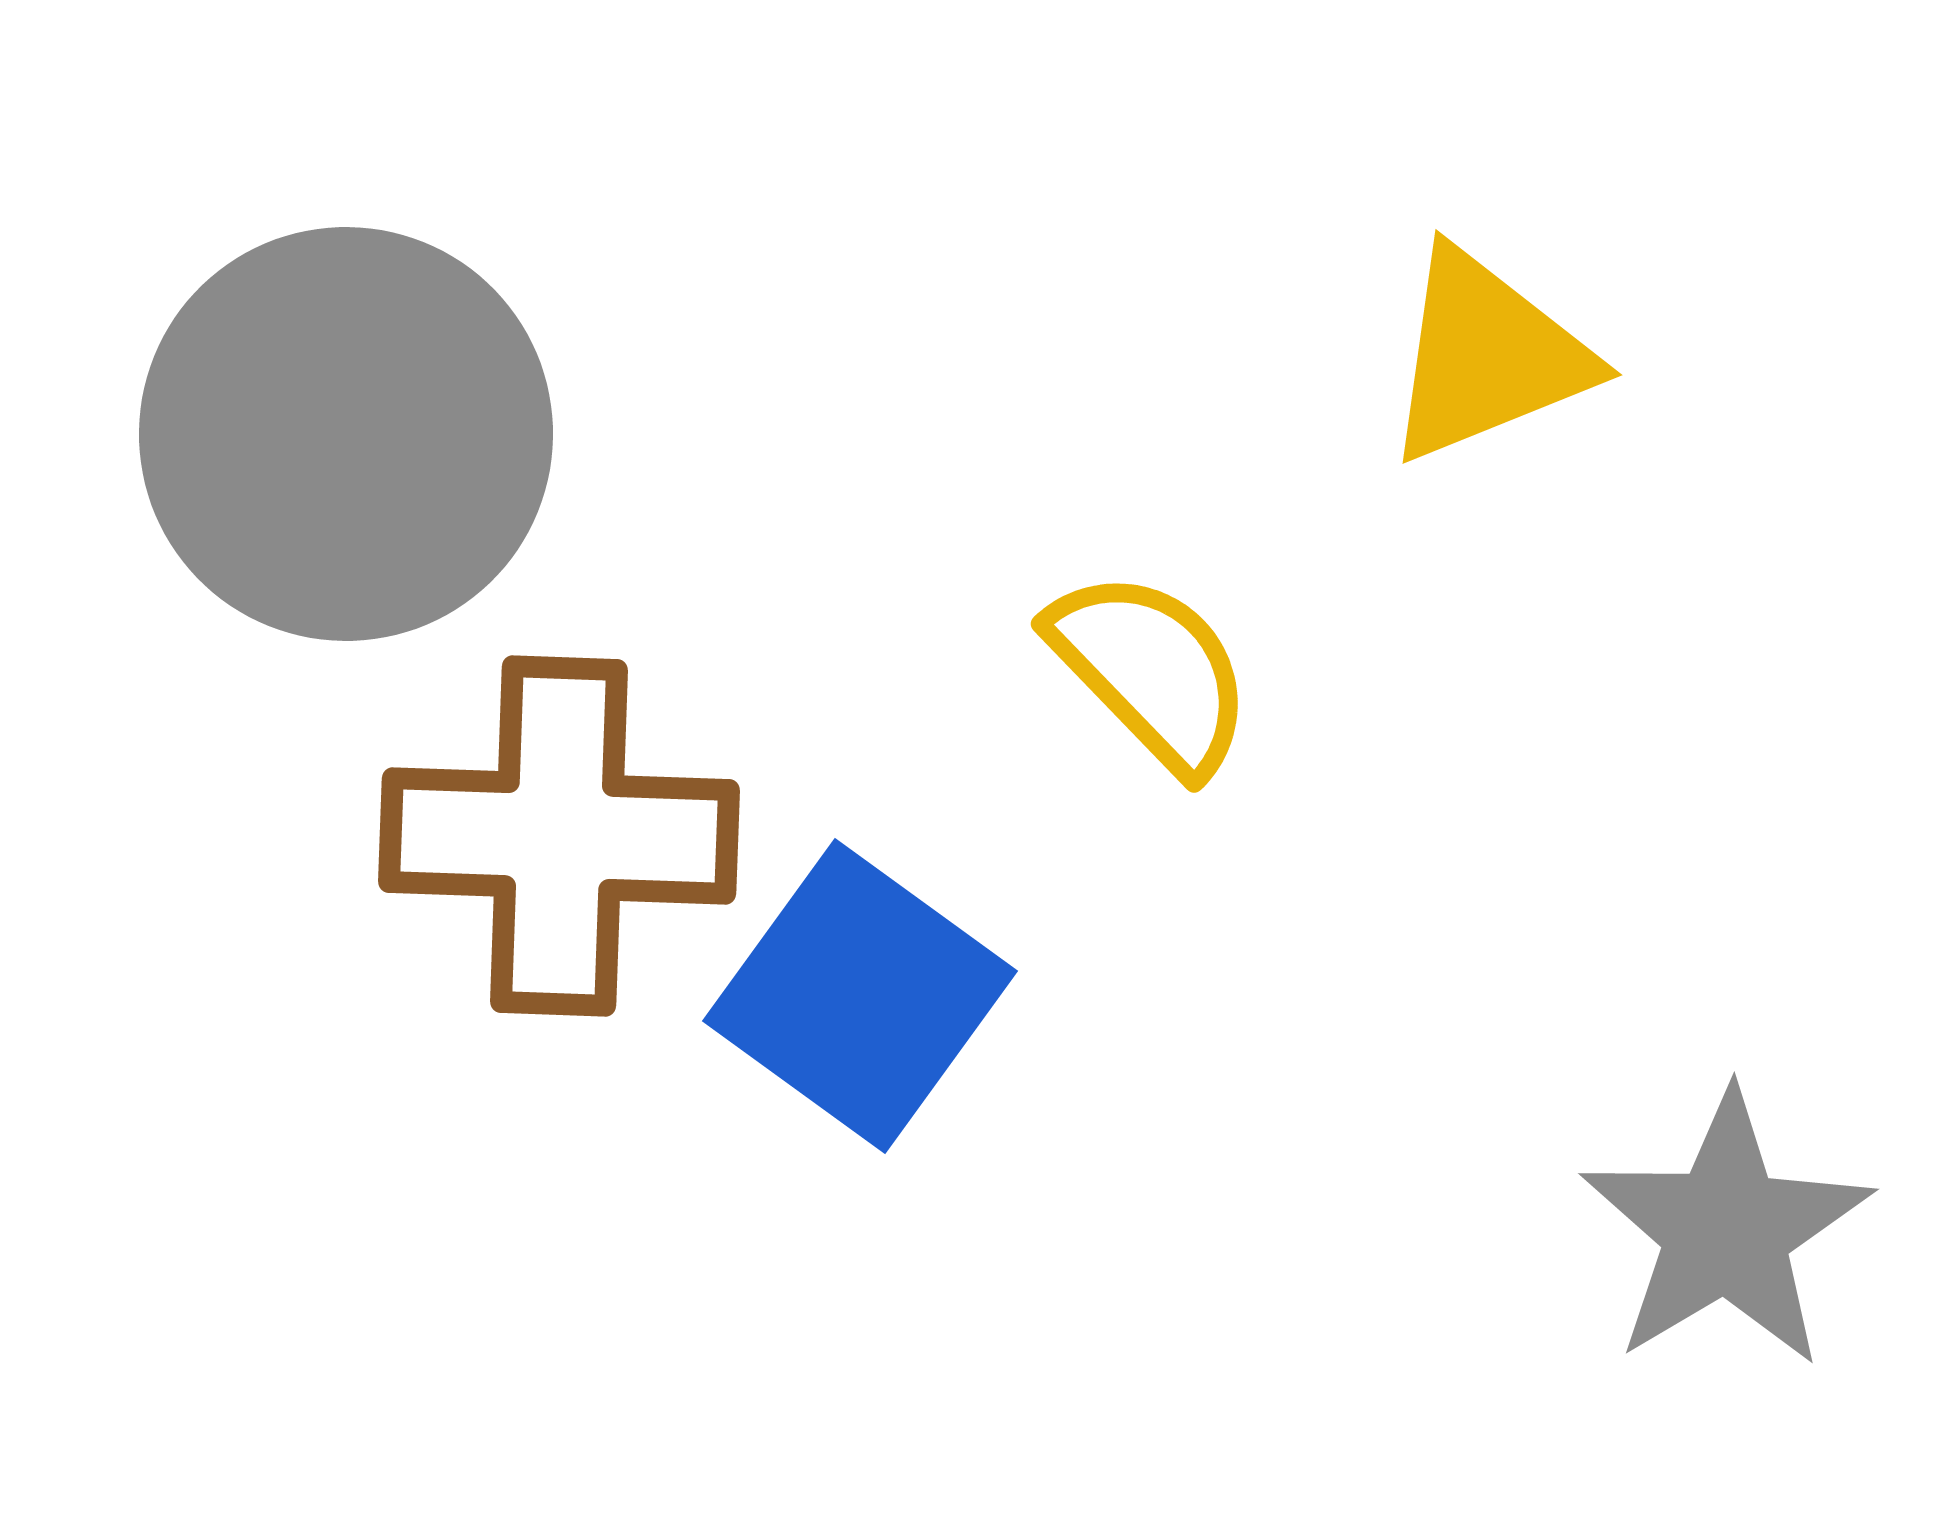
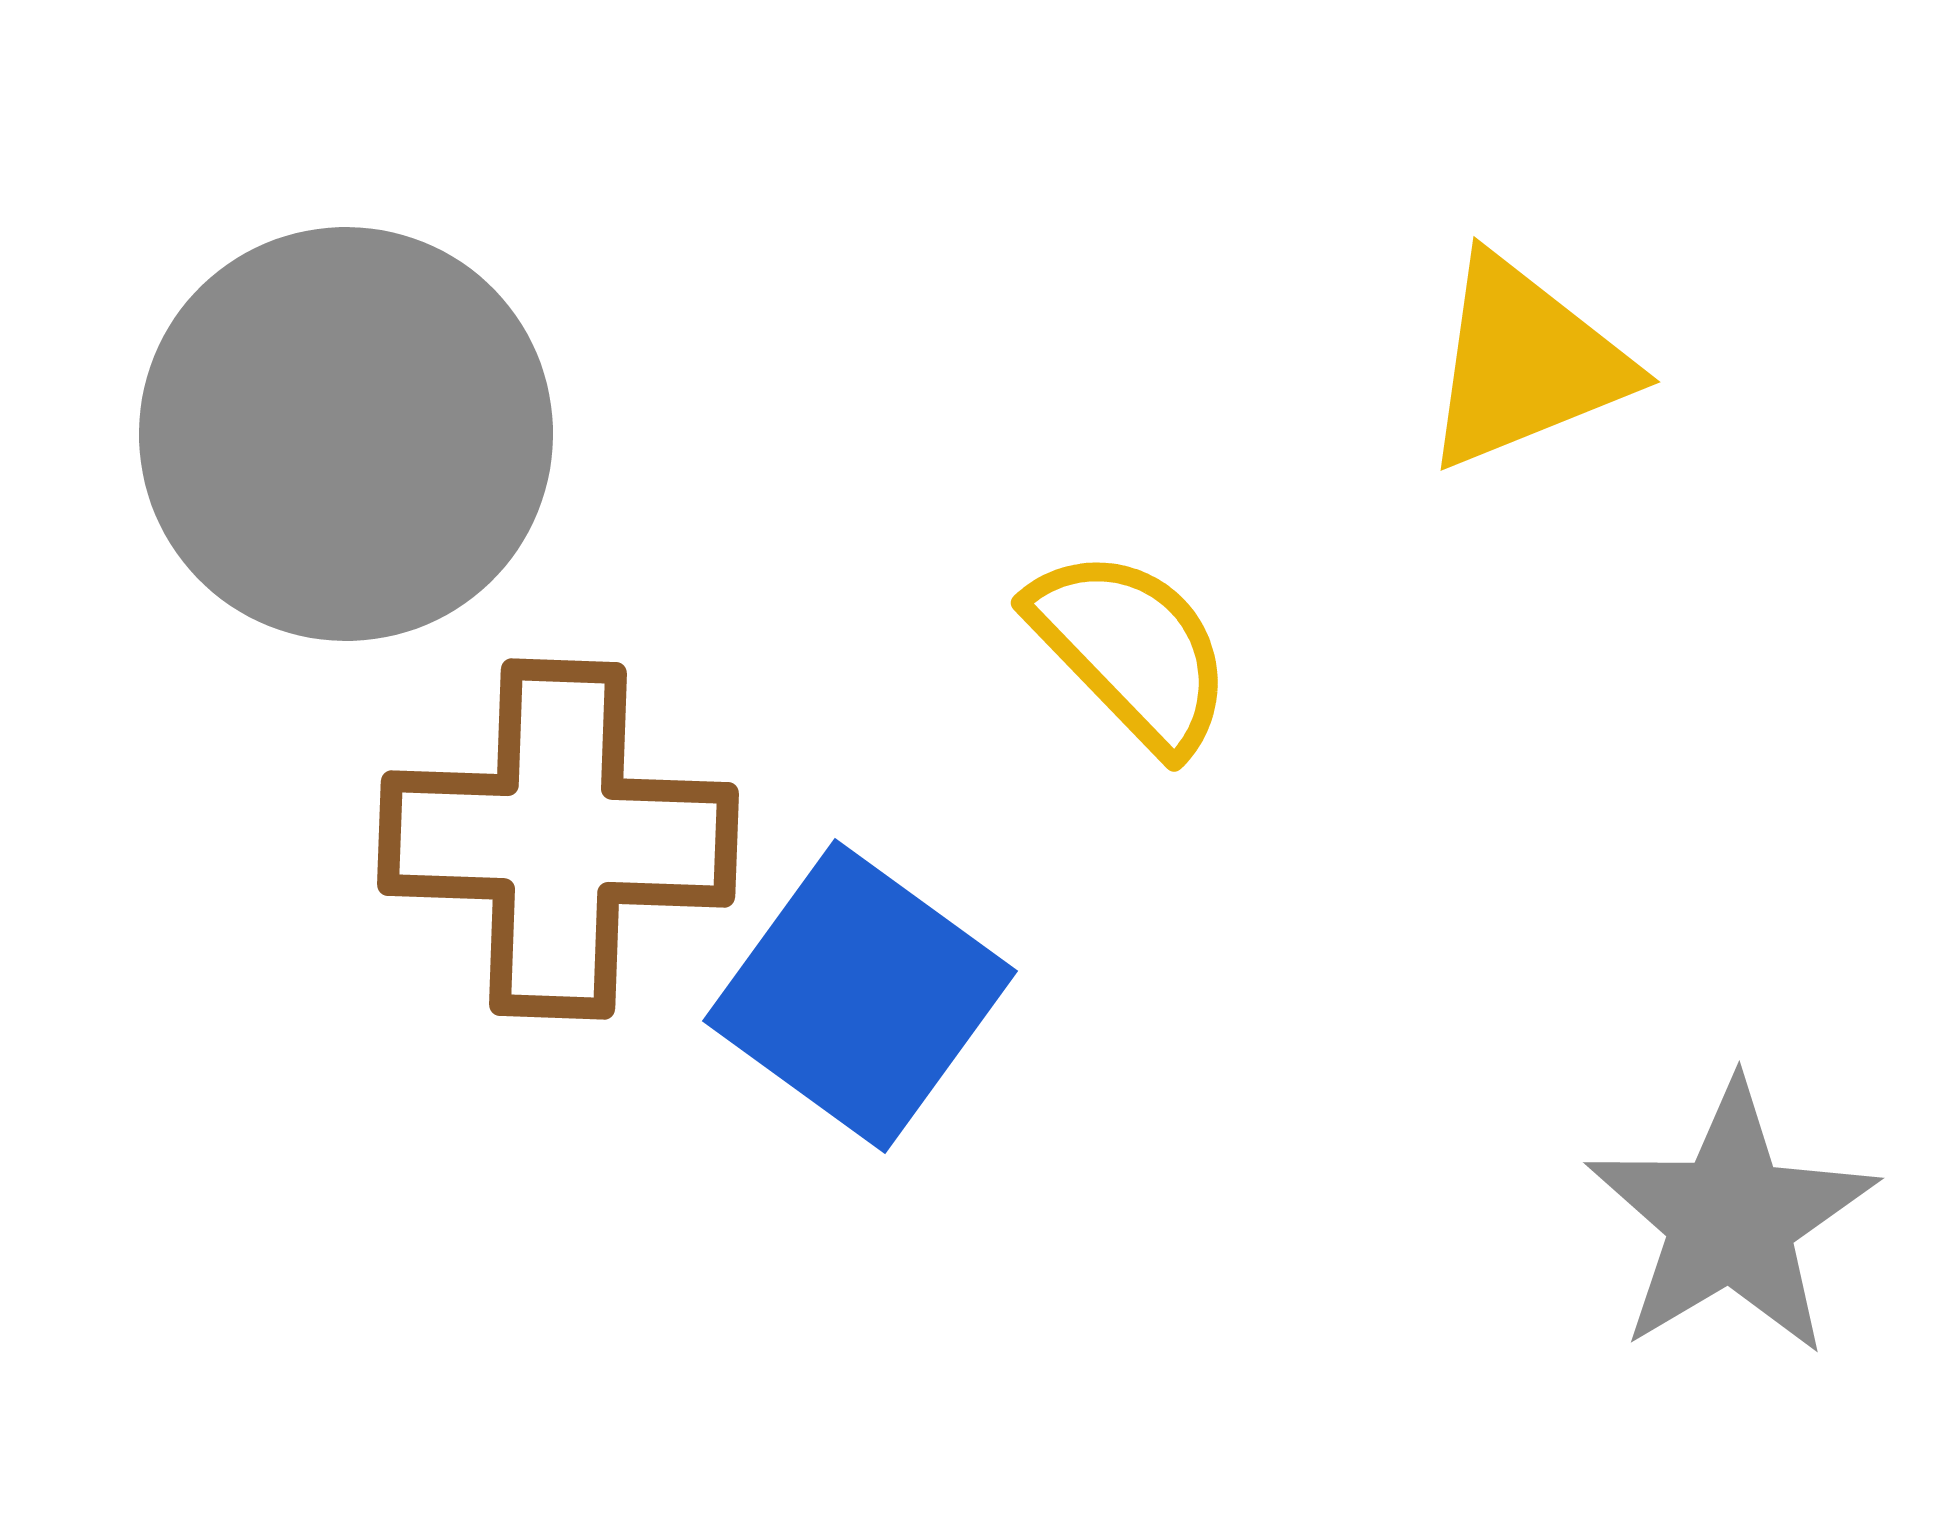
yellow triangle: moved 38 px right, 7 px down
yellow semicircle: moved 20 px left, 21 px up
brown cross: moved 1 px left, 3 px down
gray star: moved 5 px right, 11 px up
